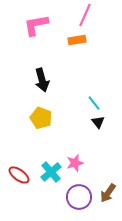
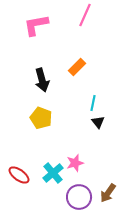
orange rectangle: moved 27 px down; rotated 36 degrees counterclockwise
cyan line: moved 1 px left; rotated 49 degrees clockwise
cyan cross: moved 2 px right, 1 px down
